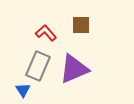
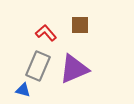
brown square: moved 1 px left
blue triangle: rotated 42 degrees counterclockwise
